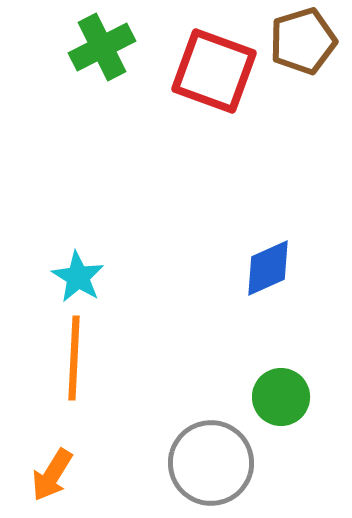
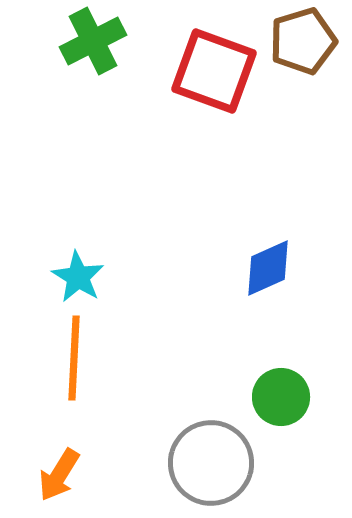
green cross: moved 9 px left, 6 px up
orange arrow: moved 7 px right
